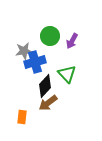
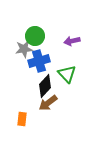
green circle: moved 15 px left
purple arrow: rotated 49 degrees clockwise
gray star: moved 2 px up
blue cross: moved 4 px right, 1 px up
orange rectangle: moved 2 px down
